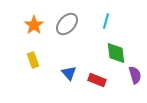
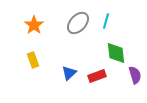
gray ellipse: moved 11 px right, 1 px up
blue triangle: rotated 28 degrees clockwise
red rectangle: moved 4 px up; rotated 42 degrees counterclockwise
